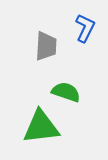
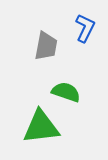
gray trapezoid: rotated 8 degrees clockwise
